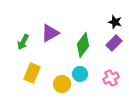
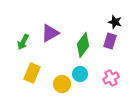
purple rectangle: moved 4 px left, 2 px up; rotated 28 degrees counterclockwise
